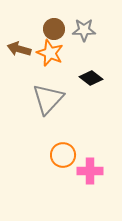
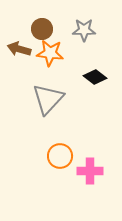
brown circle: moved 12 px left
orange star: rotated 16 degrees counterclockwise
black diamond: moved 4 px right, 1 px up
orange circle: moved 3 px left, 1 px down
